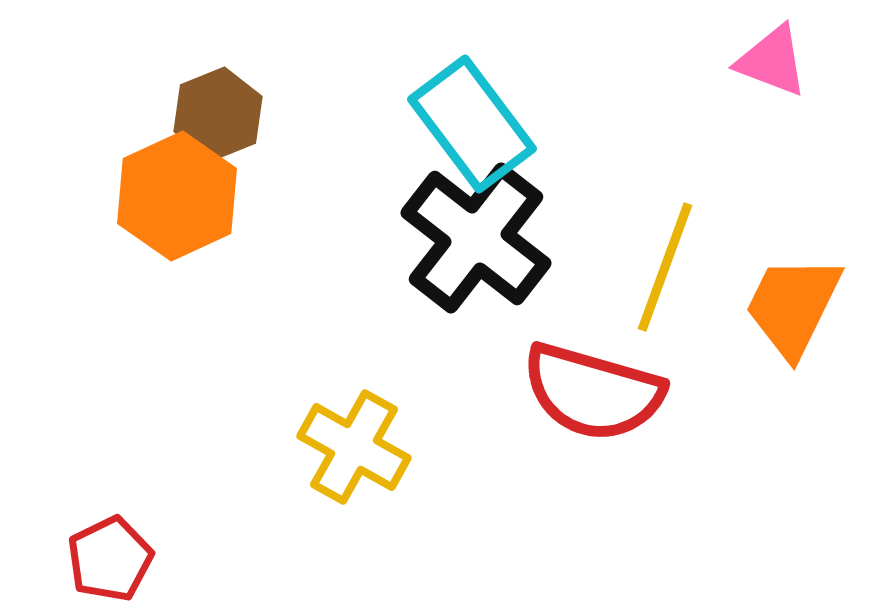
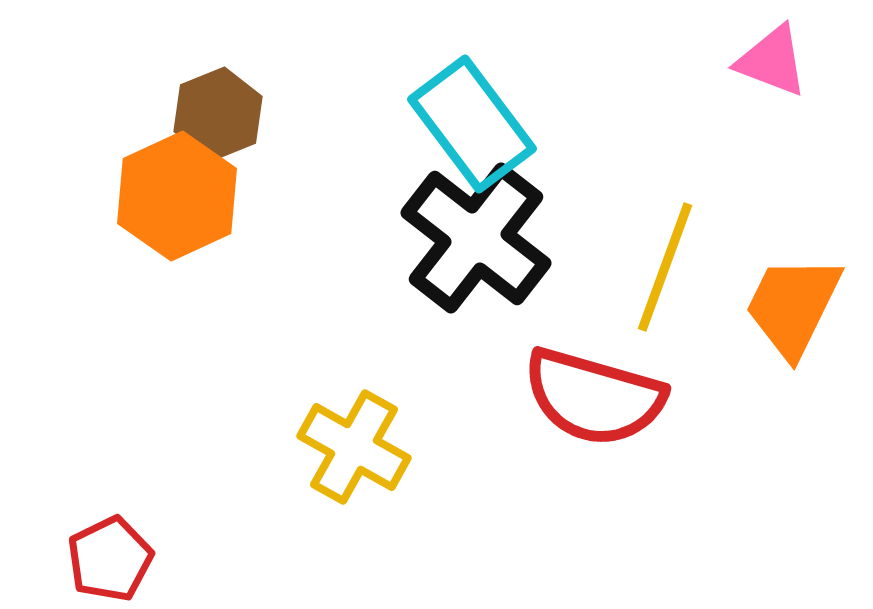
red semicircle: moved 1 px right, 5 px down
